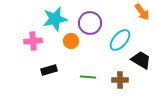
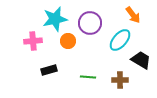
orange arrow: moved 9 px left, 3 px down
orange circle: moved 3 px left
